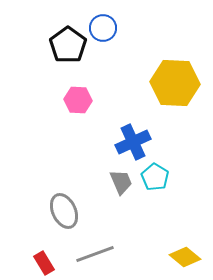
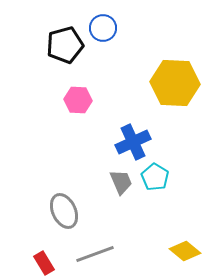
black pentagon: moved 3 px left; rotated 21 degrees clockwise
yellow diamond: moved 6 px up
